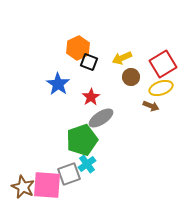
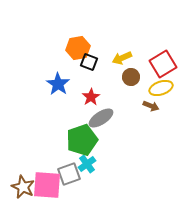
orange hexagon: rotated 15 degrees clockwise
